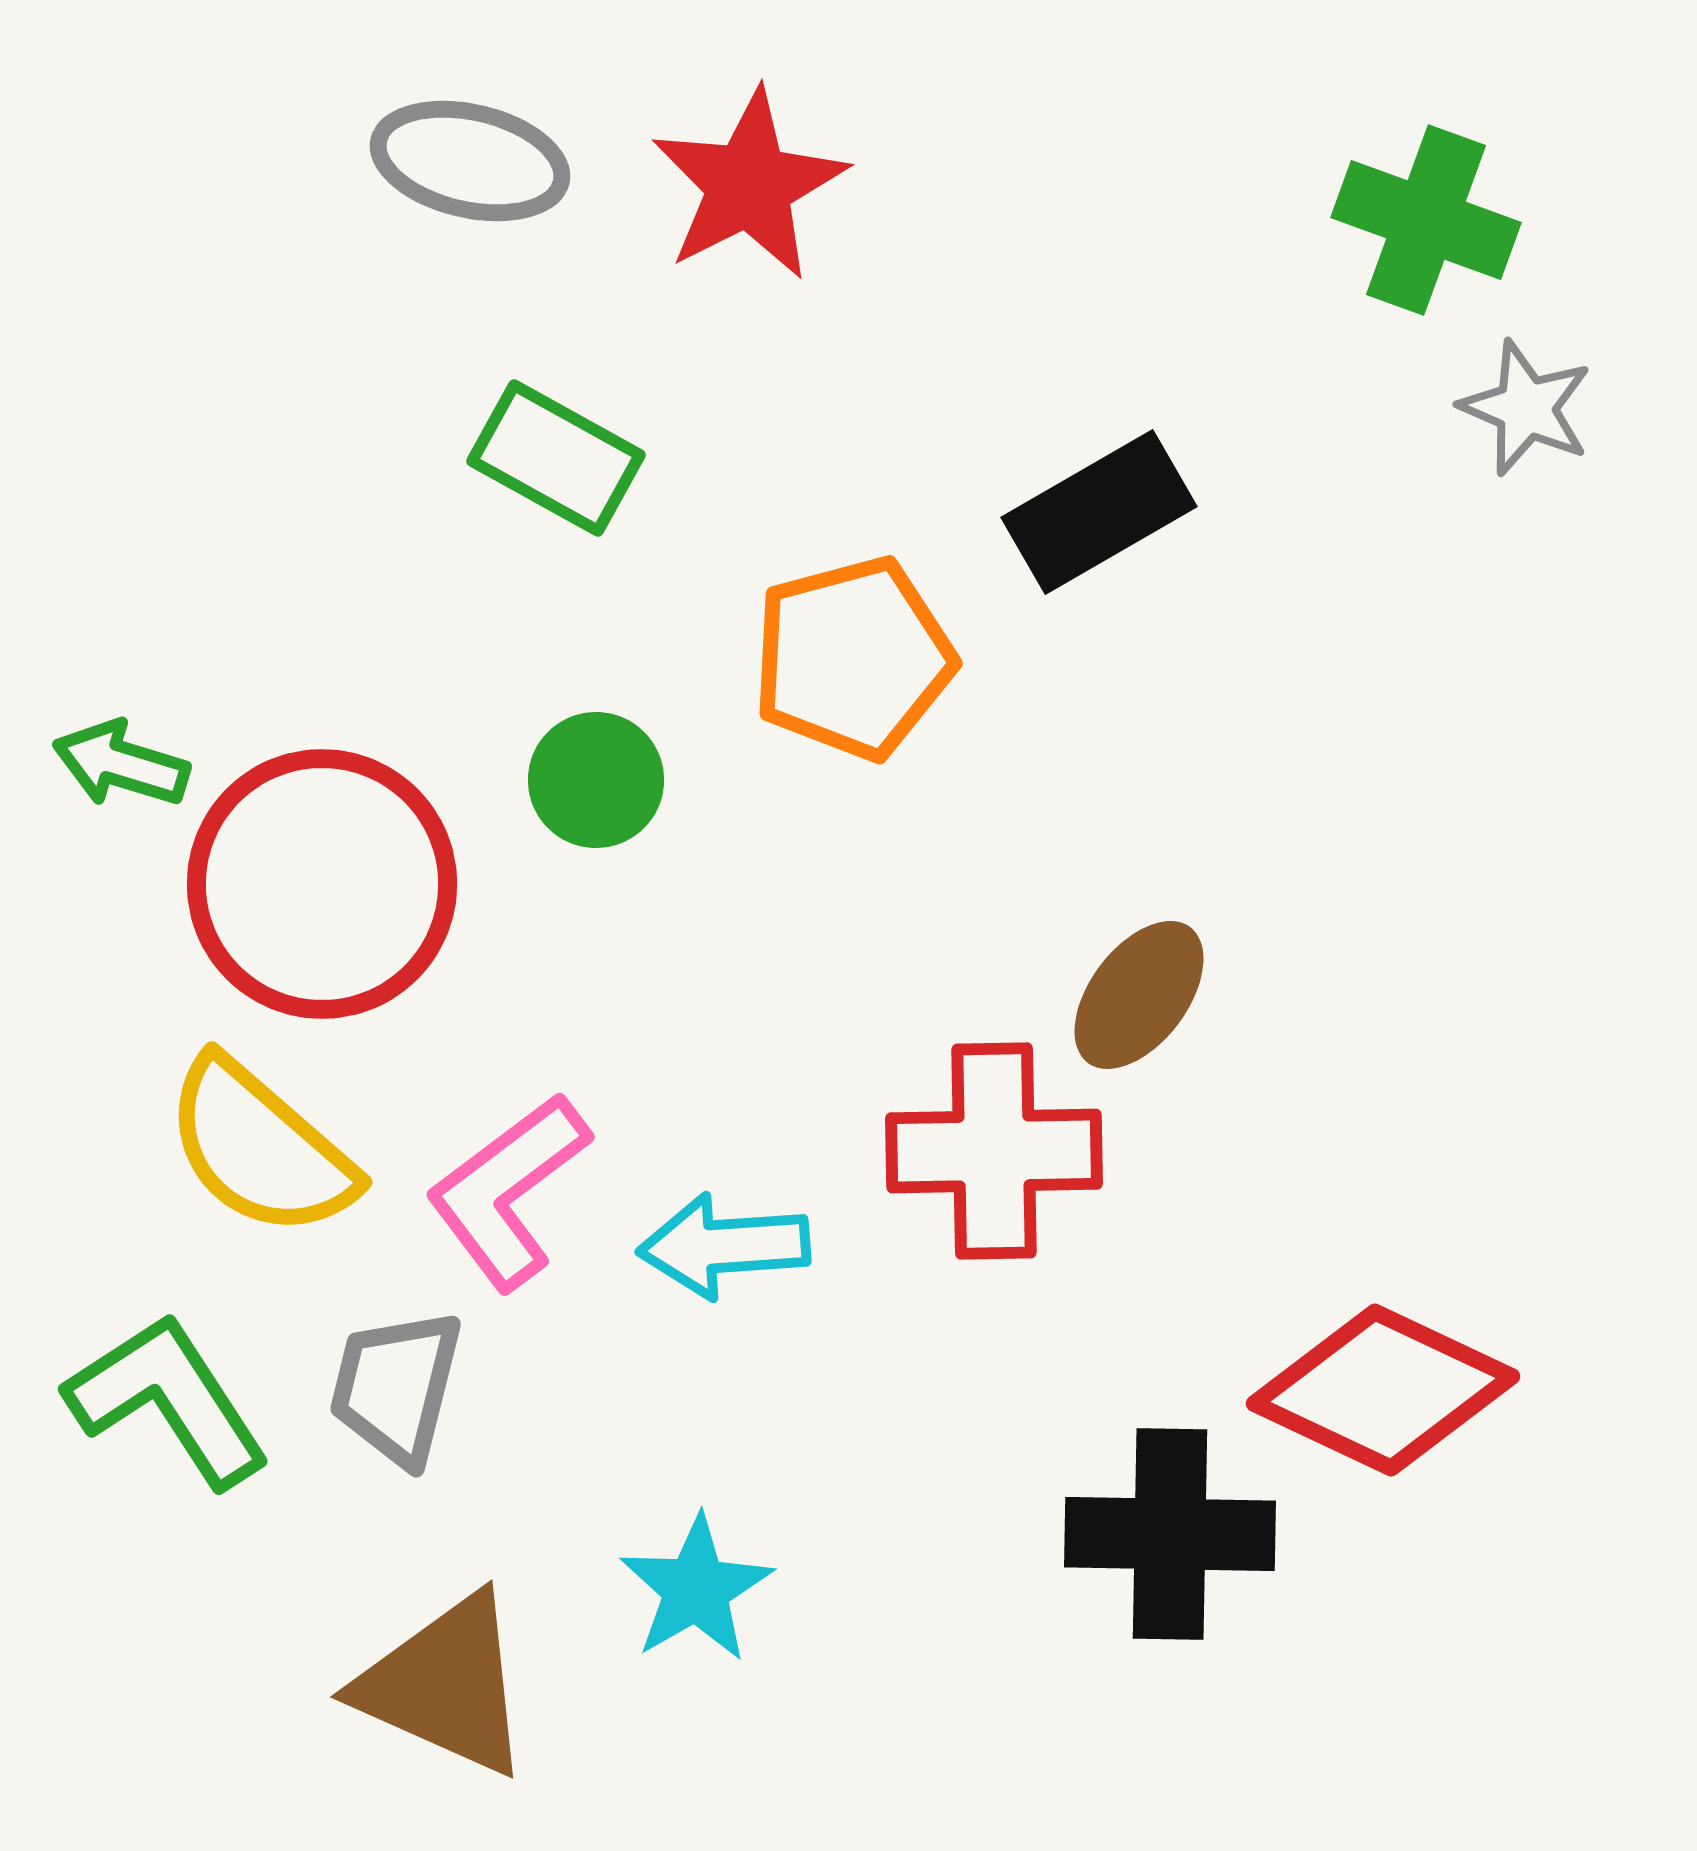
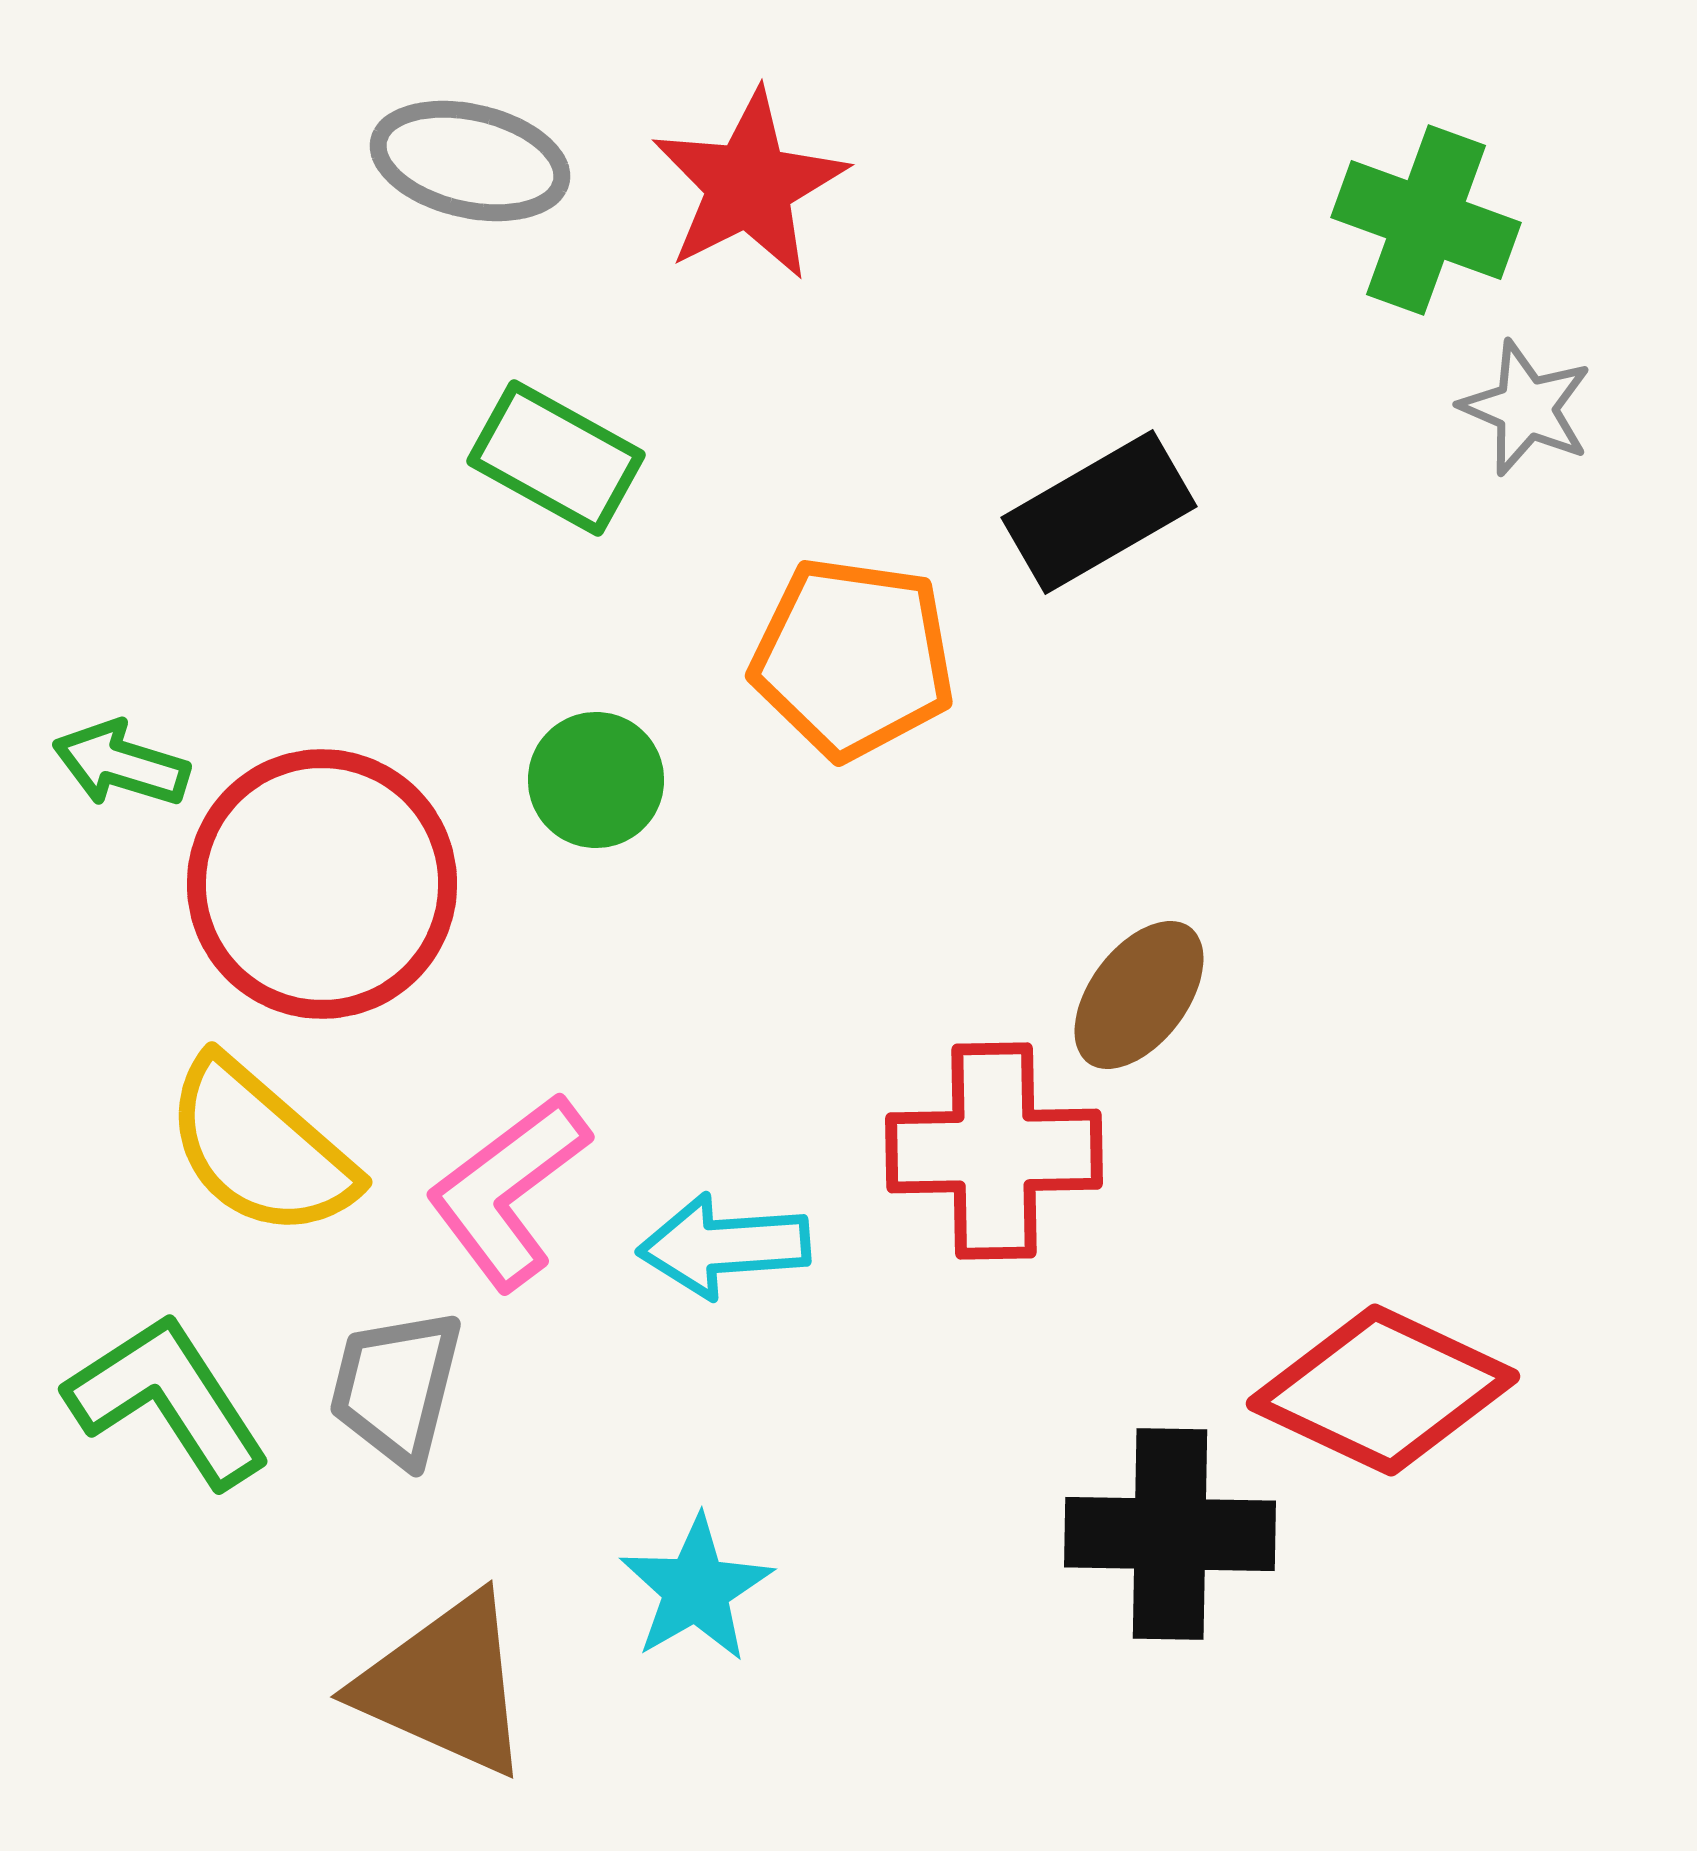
orange pentagon: rotated 23 degrees clockwise
